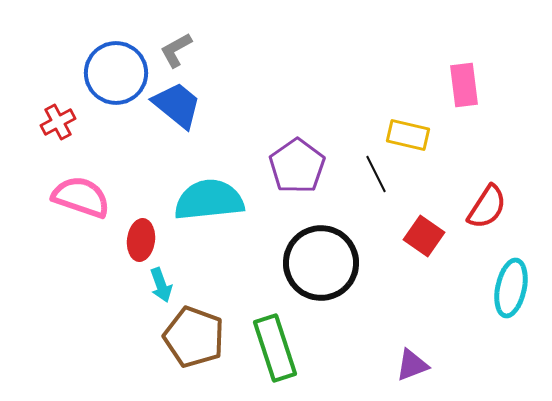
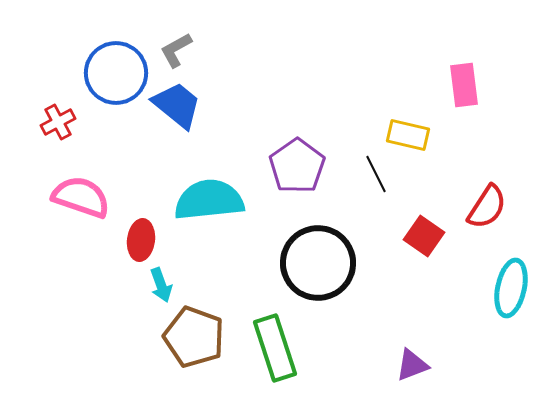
black circle: moved 3 px left
